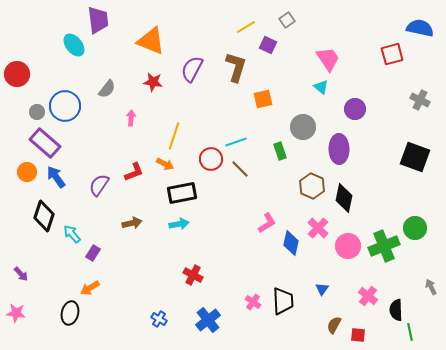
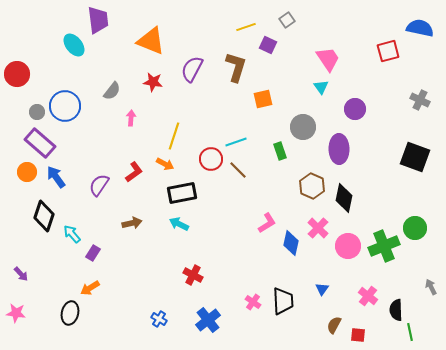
yellow line at (246, 27): rotated 12 degrees clockwise
red square at (392, 54): moved 4 px left, 3 px up
cyan triangle at (321, 87): rotated 14 degrees clockwise
gray semicircle at (107, 89): moved 5 px right, 2 px down
purple rectangle at (45, 143): moved 5 px left
brown line at (240, 169): moved 2 px left, 1 px down
red L-shape at (134, 172): rotated 15 degrees counterclockwise
cyan arrow at (179, 224): rotated 144 degrees counterclockwise
